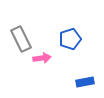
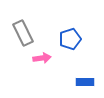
gray rectangle: moved 2 px right, 6 px up
blue rectangle: rotated 12 degrees clockwise
